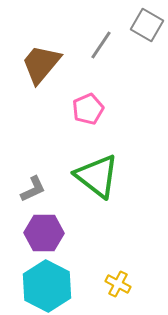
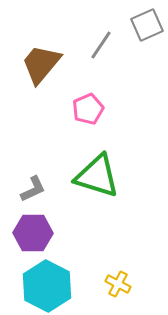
gray square: rotated 36 degrees clockwise
green triangle: rotated 21 degrees counterclockwise
purple hexagon: moved 11 px left
